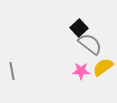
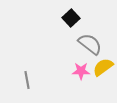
black square: moved 8 px left, 10 px up
gray line: moved 15 px right, 9 px down
